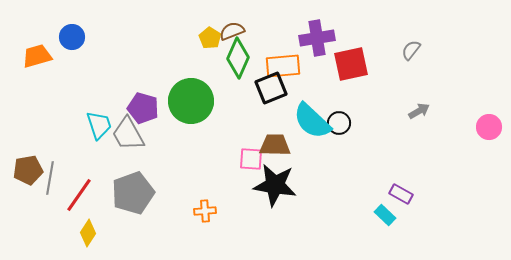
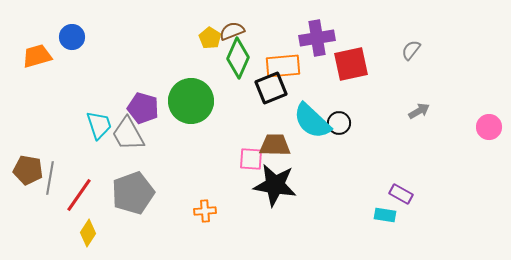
brown pentagon: rotated 20 degrees clockwise
cyan rectangle: rotated 35 degrees counterclockwise
